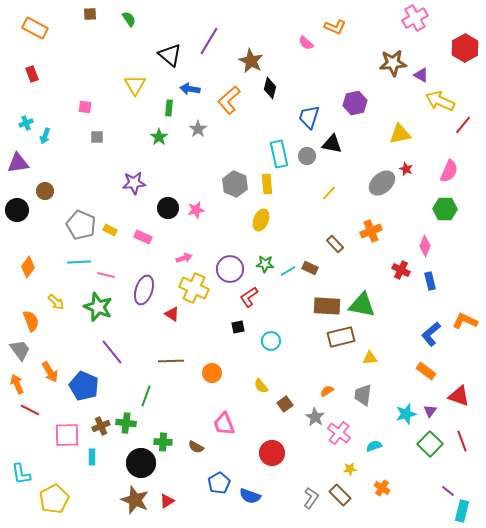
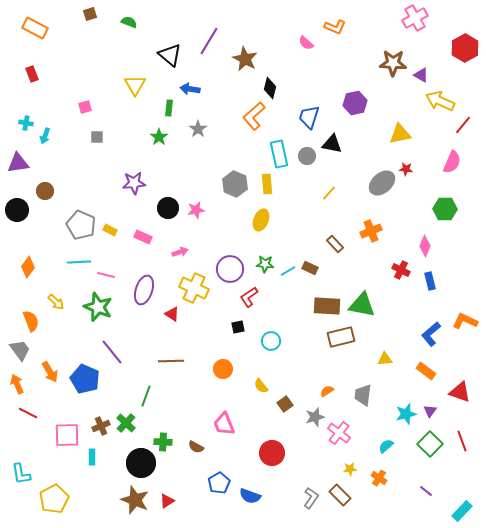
brown square at (90, 14): rotated 16 degrees counterclockwise
green semicircle at (129, 19): moved 3 px down; rotated 35 degrees counterclockwise
brown star at (251, 61): moved 6 px left, 2 px up
brown star at (393, 63): rotated 8 degrees clockwise
orange L-shape at (229, 100): moved 25 px right, 16 px down
pink square at (85, 107): rotated 24 degrees counterclockwise
cyan cross at (26, 123): rotated 32 degrees clockwise
red star at (406, 169): rotated 16 degrees counterclockwise
pink semicircle at (449, 171): moved 3 px right, 9 px up
pink arrow at (184, 258): moved 4 px left, 6 px up
yellow triangle at (370, 358): moved 15 px right, 1 px down
orange circle at (212, 373): moved 11 px right, 4 px up
blue pentagon at (84, 386): moved 1 px right, 7 px up
red triangle at (459, 396): moved 1 px right, 4 px up
red line at (30, 410): moved 2 px left, 3 px down
gray star at (315, 417): rotated 24 degrees clockwise
green cross at (126, 423): rotated 36 degrees clockwise
cyan semicircle at (374, 446): moved 12 px right; rotated 21 degrees counterclockwise
orange cross at (382, 488): moved 3 px left, 10 px up
purple line at (448, 491): moved 22 px left
cyan rectangle at (462, 511): rotated 30 degrees clockwise
